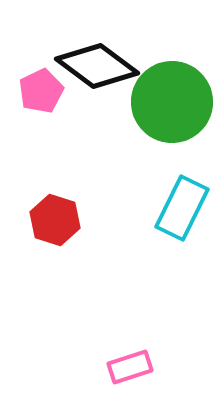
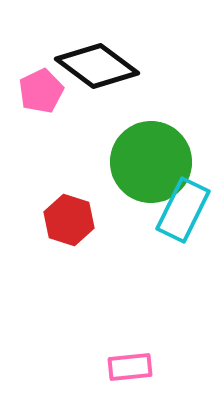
green circle: moved 21 px left, 60 px down
cyan rectangle: moved 1 px right, 2 px down
red hexagon: moved 14 px right
pink rectangle: rotated 12 degrees clockwise
